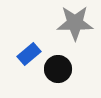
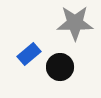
black circle: moved 2 px right, 2 px up
